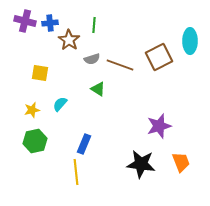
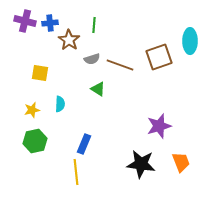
brown square: rotated 8 degrees clockwise
cyan semicircle: rotated 140 degrees clockwise
